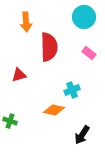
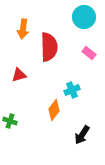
orange arrow: moved 3 px left, 7 px down; rotated 12 degrees clockwise
orange diamond: rotated 65 degrees counterclockwise
